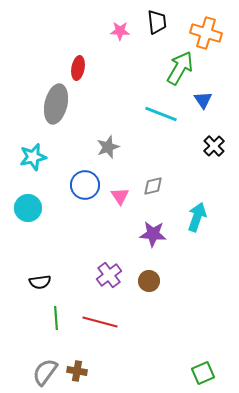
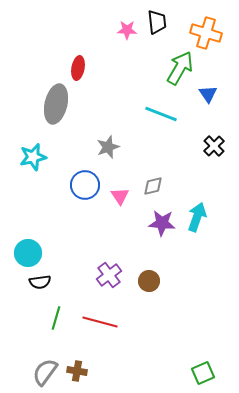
pink star: moved 7 px right, 1 px up
blue triangle: moved 5 px right, 6 px up
cyan circle: moved 45 px down
purple star: moved 9 px right, 11 px up
green line: rotated 20 degrees clockwise
